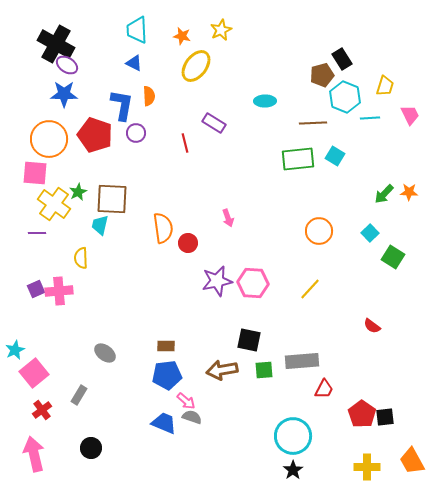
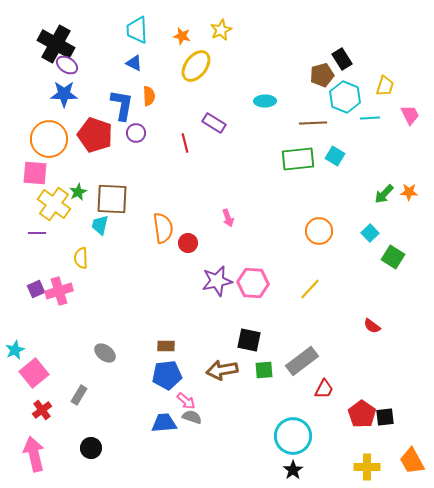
pink cross at (59, 291): rotated 12 degrees counterclockwise
gray rectangle at (302, 361): rotated 32 degrees counterclockwise
blue trapezoid at (164, 423): rotated 28 degrees counterclockwise
